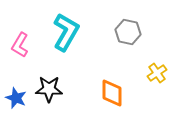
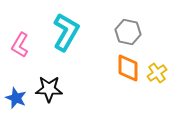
orange diamond: moved 16 px right, 25 px up
